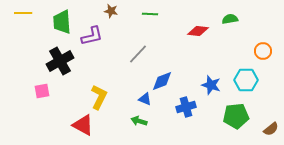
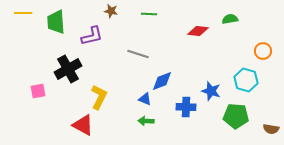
green line: moved 1 px left
green trapezoid: moved 6 px left
gray line: rotated 65 degrees clockwise
black cross: moved 8 px right, 8 px down
cyan hexagon: rotated 15 degrees clockwise
blue star: moved 6 px down
pink square: moved 4 px left
blue cross: rotated 18 degrees clockwise
green pentagon: rotated 10 degrees clockwise
green arrow: moved 7 px right; rotated 14 degrees counterclockwise
brown semicircle: rotated 49 degrees clockwise
